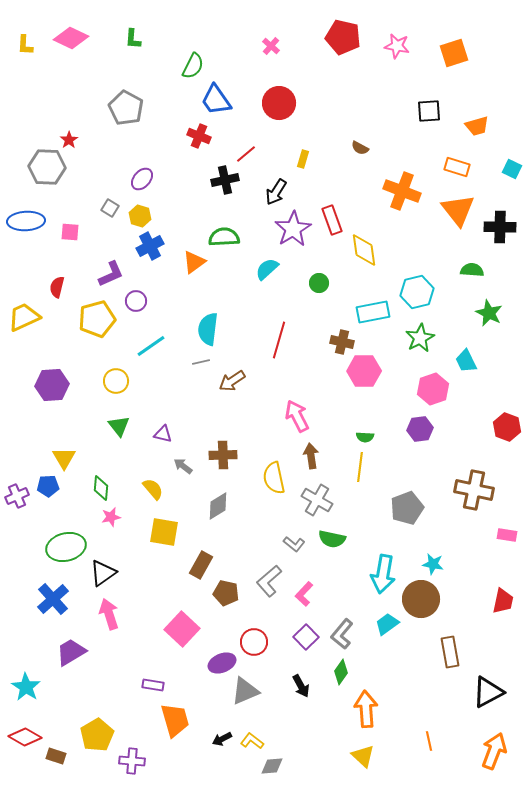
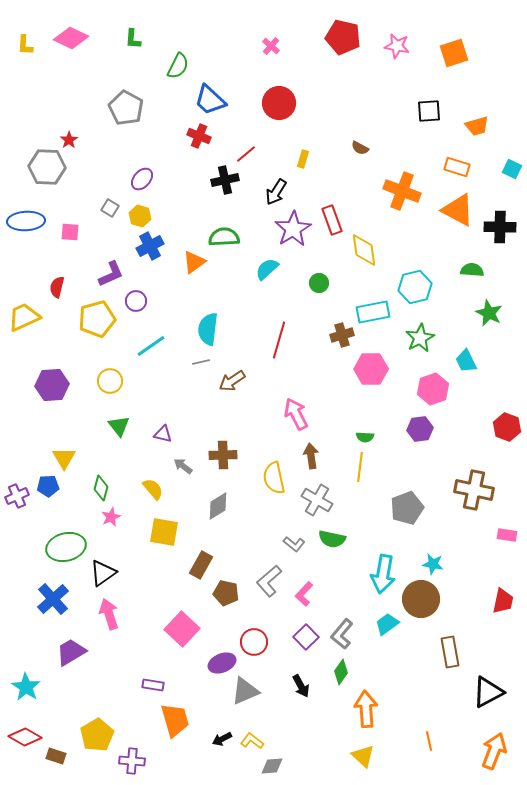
green semicircle at (193, 66): moved 15 px left
blue trapezoid at (216, 100): moved 6 px left; rotated 12 degrees counterclockwise
orange triangle at (458, 210): rotated 24 degrees counterclockwise
cyan hexagon at (417, 292): moved 2 px left, 5 px up
brown cross at (342, 342): moved 7 px up; rotated 30 degrees counterclockwise
pink hexagon at (364, 371): moved 7 px right, 2 px up
yellow circle at (116, 381): moved 6 px left
pink arrow at (297, 416): moved 1 px left, 2 px up
green diamond at (101, 488): rotated 10 degrees clockwise
pink star at (111, 517): rotated 12 degrees counterclockwise
